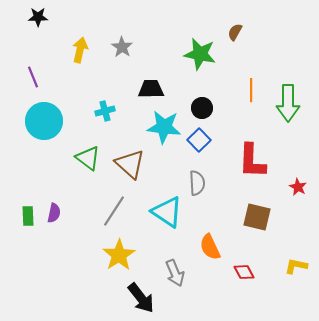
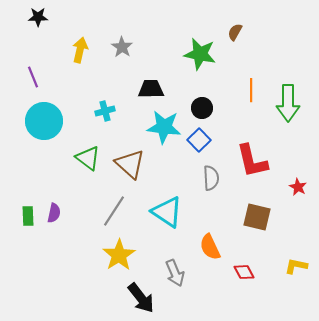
red L-shape: rotated 15 degrees counterclockwise
gray semicircle: moved 14 px right, 5 px up
